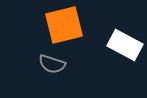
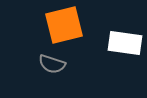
white rectangle: moved 2 px up; rotated 20 degrees counterclockwise
